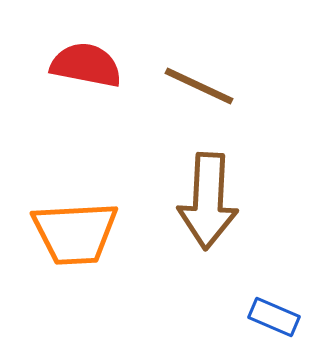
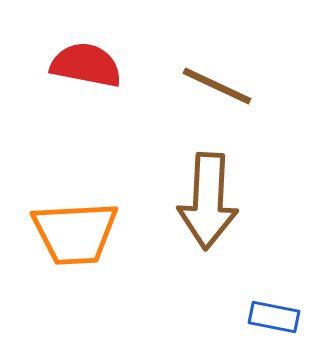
brown line: moved 18 px right
blue rectangle: rotated 12 degrees counterclockwise
